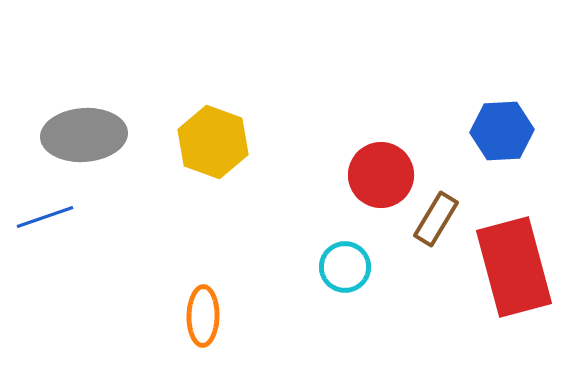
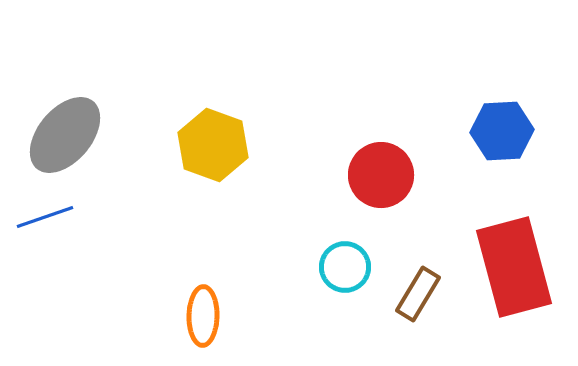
gray ellipse: moved 19 px left; rotated 46 degrees counterclockwise
yellow hexagon: moved 3 px down
brown rectangle: moved 18 px left, 75 px down
